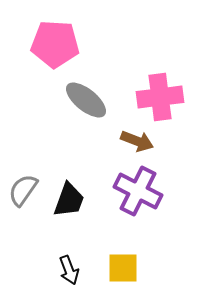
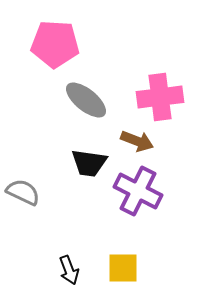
gray semicircle: moved 2 px down; rotated 80 degrees clockwise
black trapezoid: moved 20 px right, 37 px up; rotated 78 degrees clockwise
